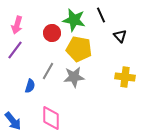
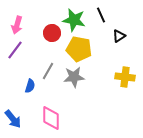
black triangle: moved 1 px left; rotated 40 degrees clockwise
blue arrow: moved 2 px up
